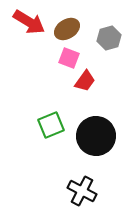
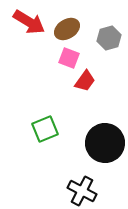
green square: moved 6 px left, 4 px down
black circle: moved 9 px right, 7 px down
